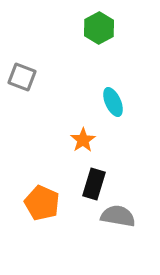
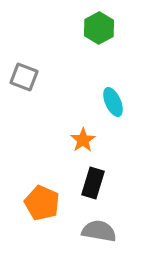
gray square: moved 2 px right
black rectangle: moved 1 px left, 1 px up
gray semicircle: moved 19 px left, 15 px down
